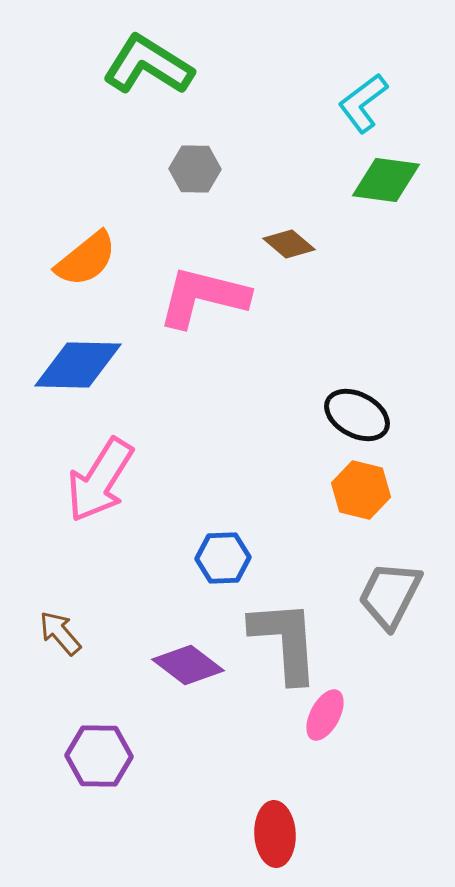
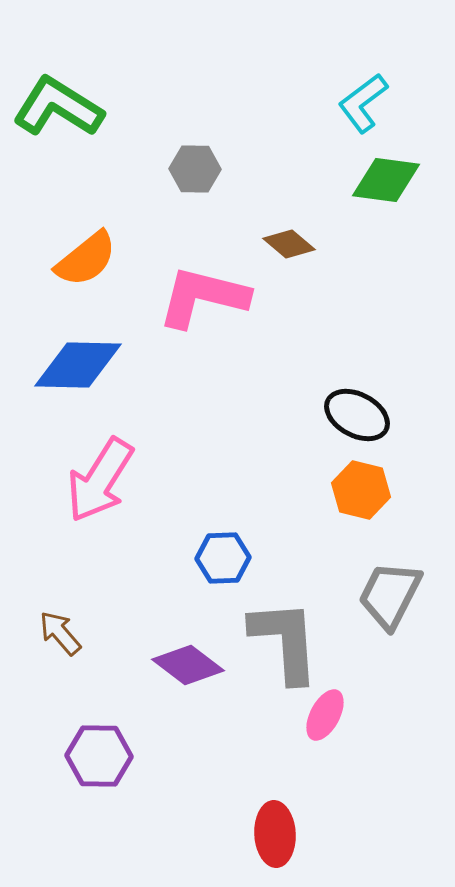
green L-shape: moved 90 px left, 42 px down
